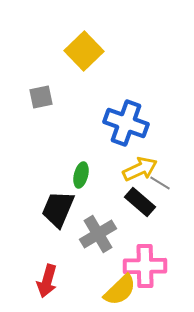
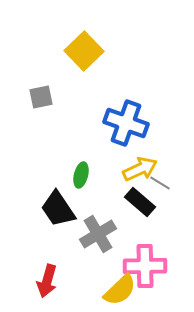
black trapezoid: rotated 57 degrees counterclockwise
